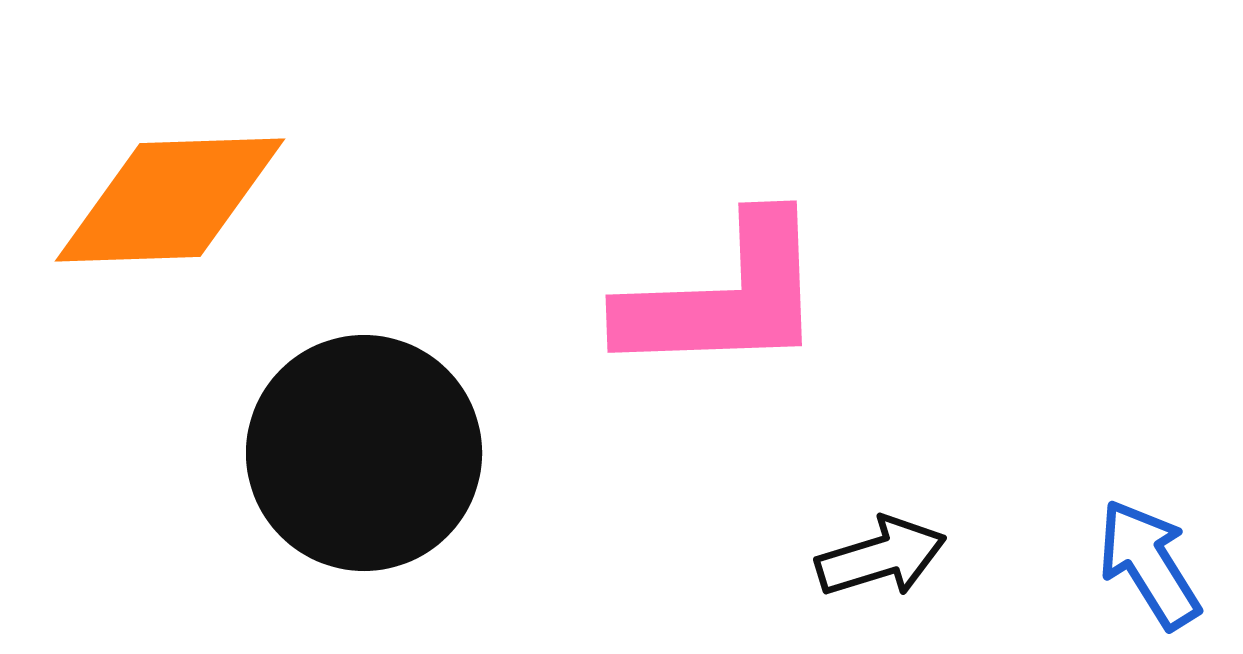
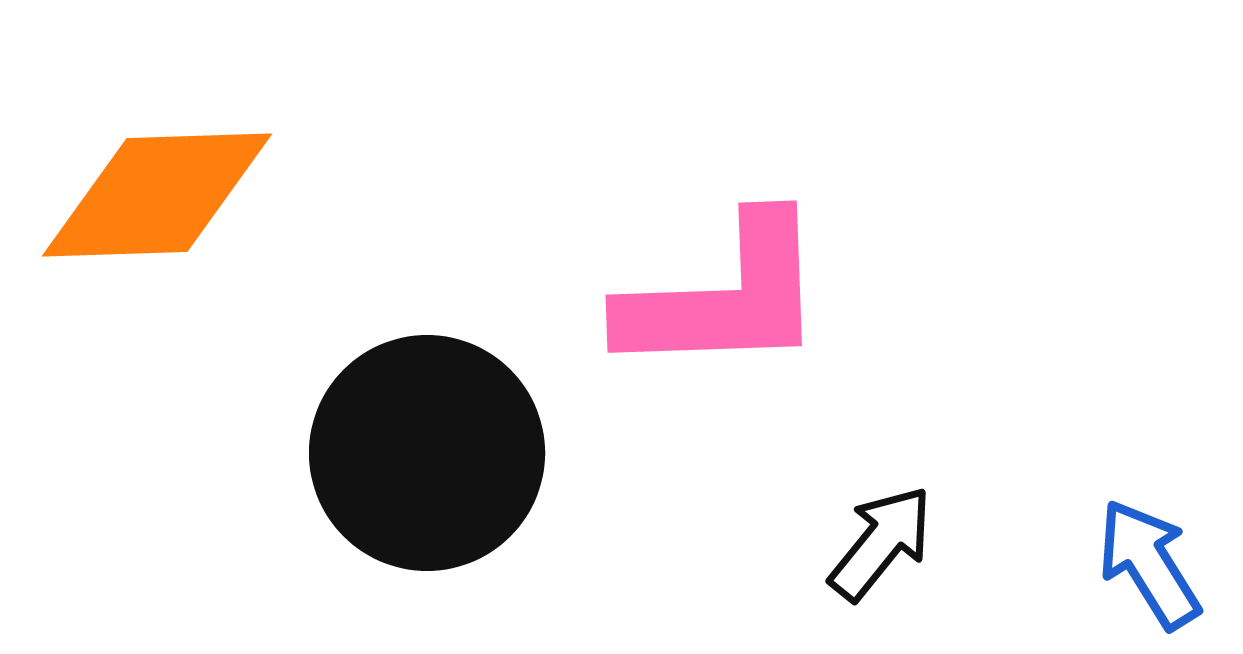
orange diamond: moved 13 px left, 5 px up
black circle: moved 63 px right
black arrow: moved 14 px up; rotated 34 degrees counterclockwise
